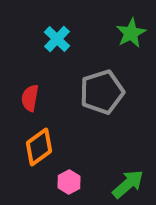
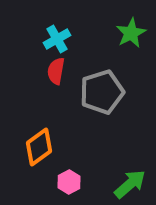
cyan cross: rotated 16 degrees clockwise
red semicircle: moved 26 px right, 27 px up
green arrow: moved 2 px right
